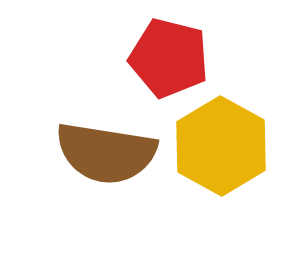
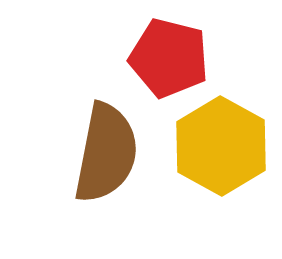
brown semicircle: rotated 88 degrees counterclockwise
